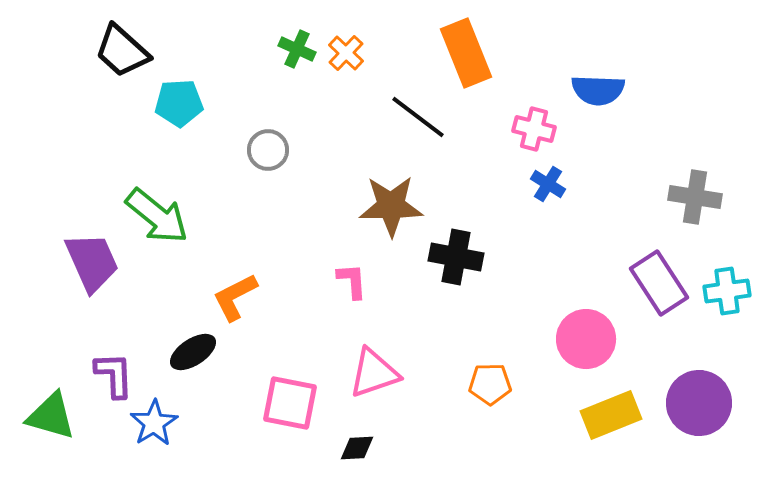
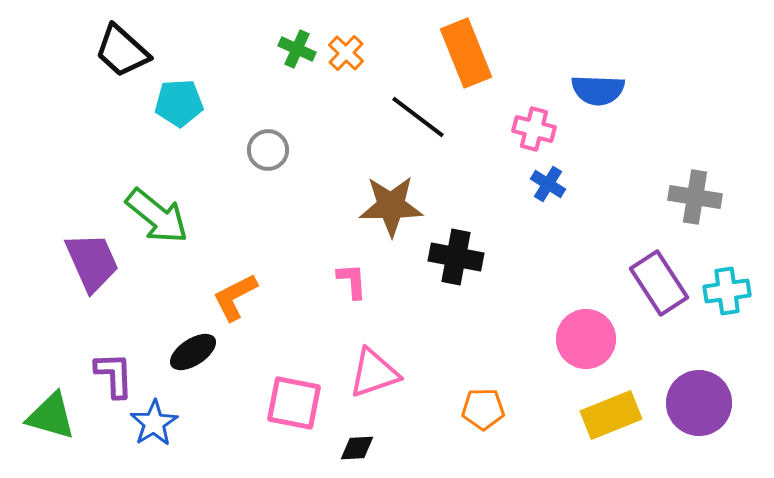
orange pentagon: moved 7 px left, 25 px down
pink square: moved 4 px right
